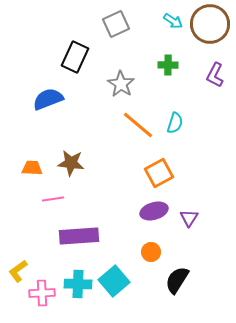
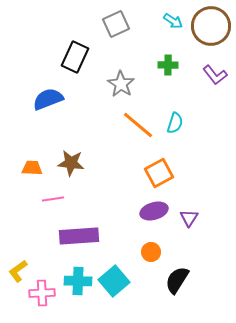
brown circle: moved 1 px right, 2 px down
purple L-shape: rotated 65 degrees counterclockwise
cyan cross: moved 3 px up
